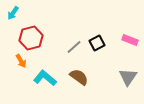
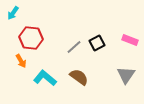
red hexagon: rotated 20 degrees clockwise
gray triangle: moved 2 px left, 2 px up
